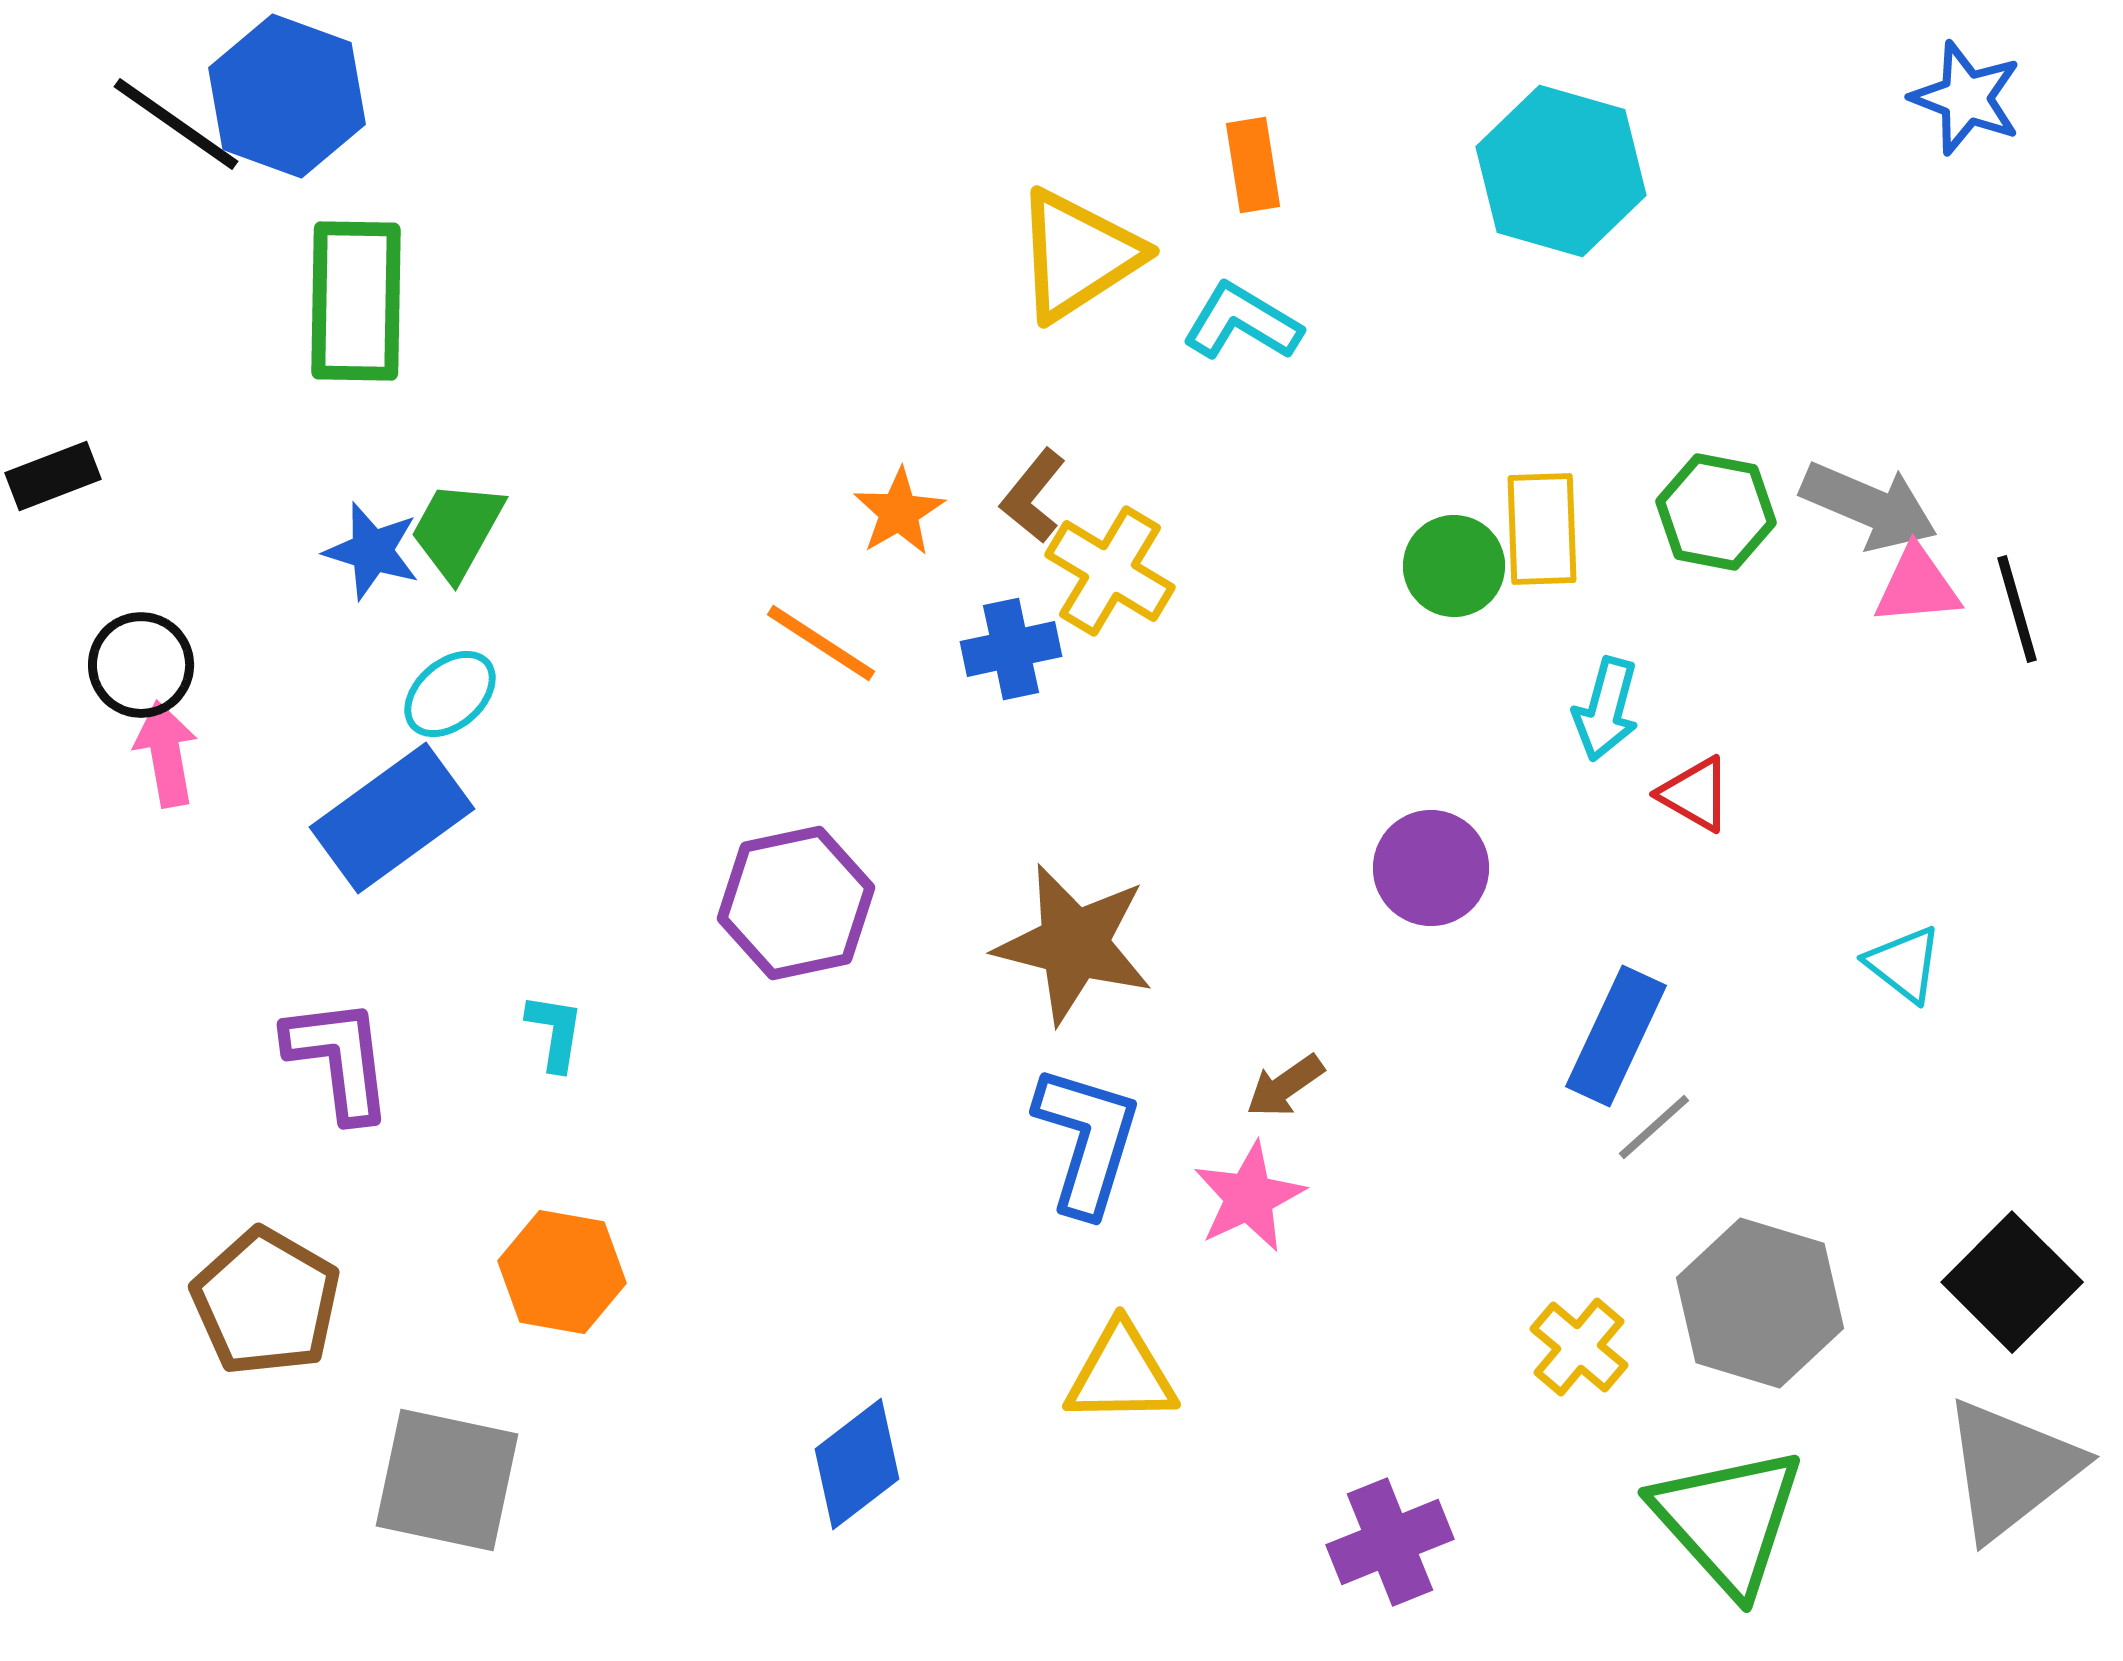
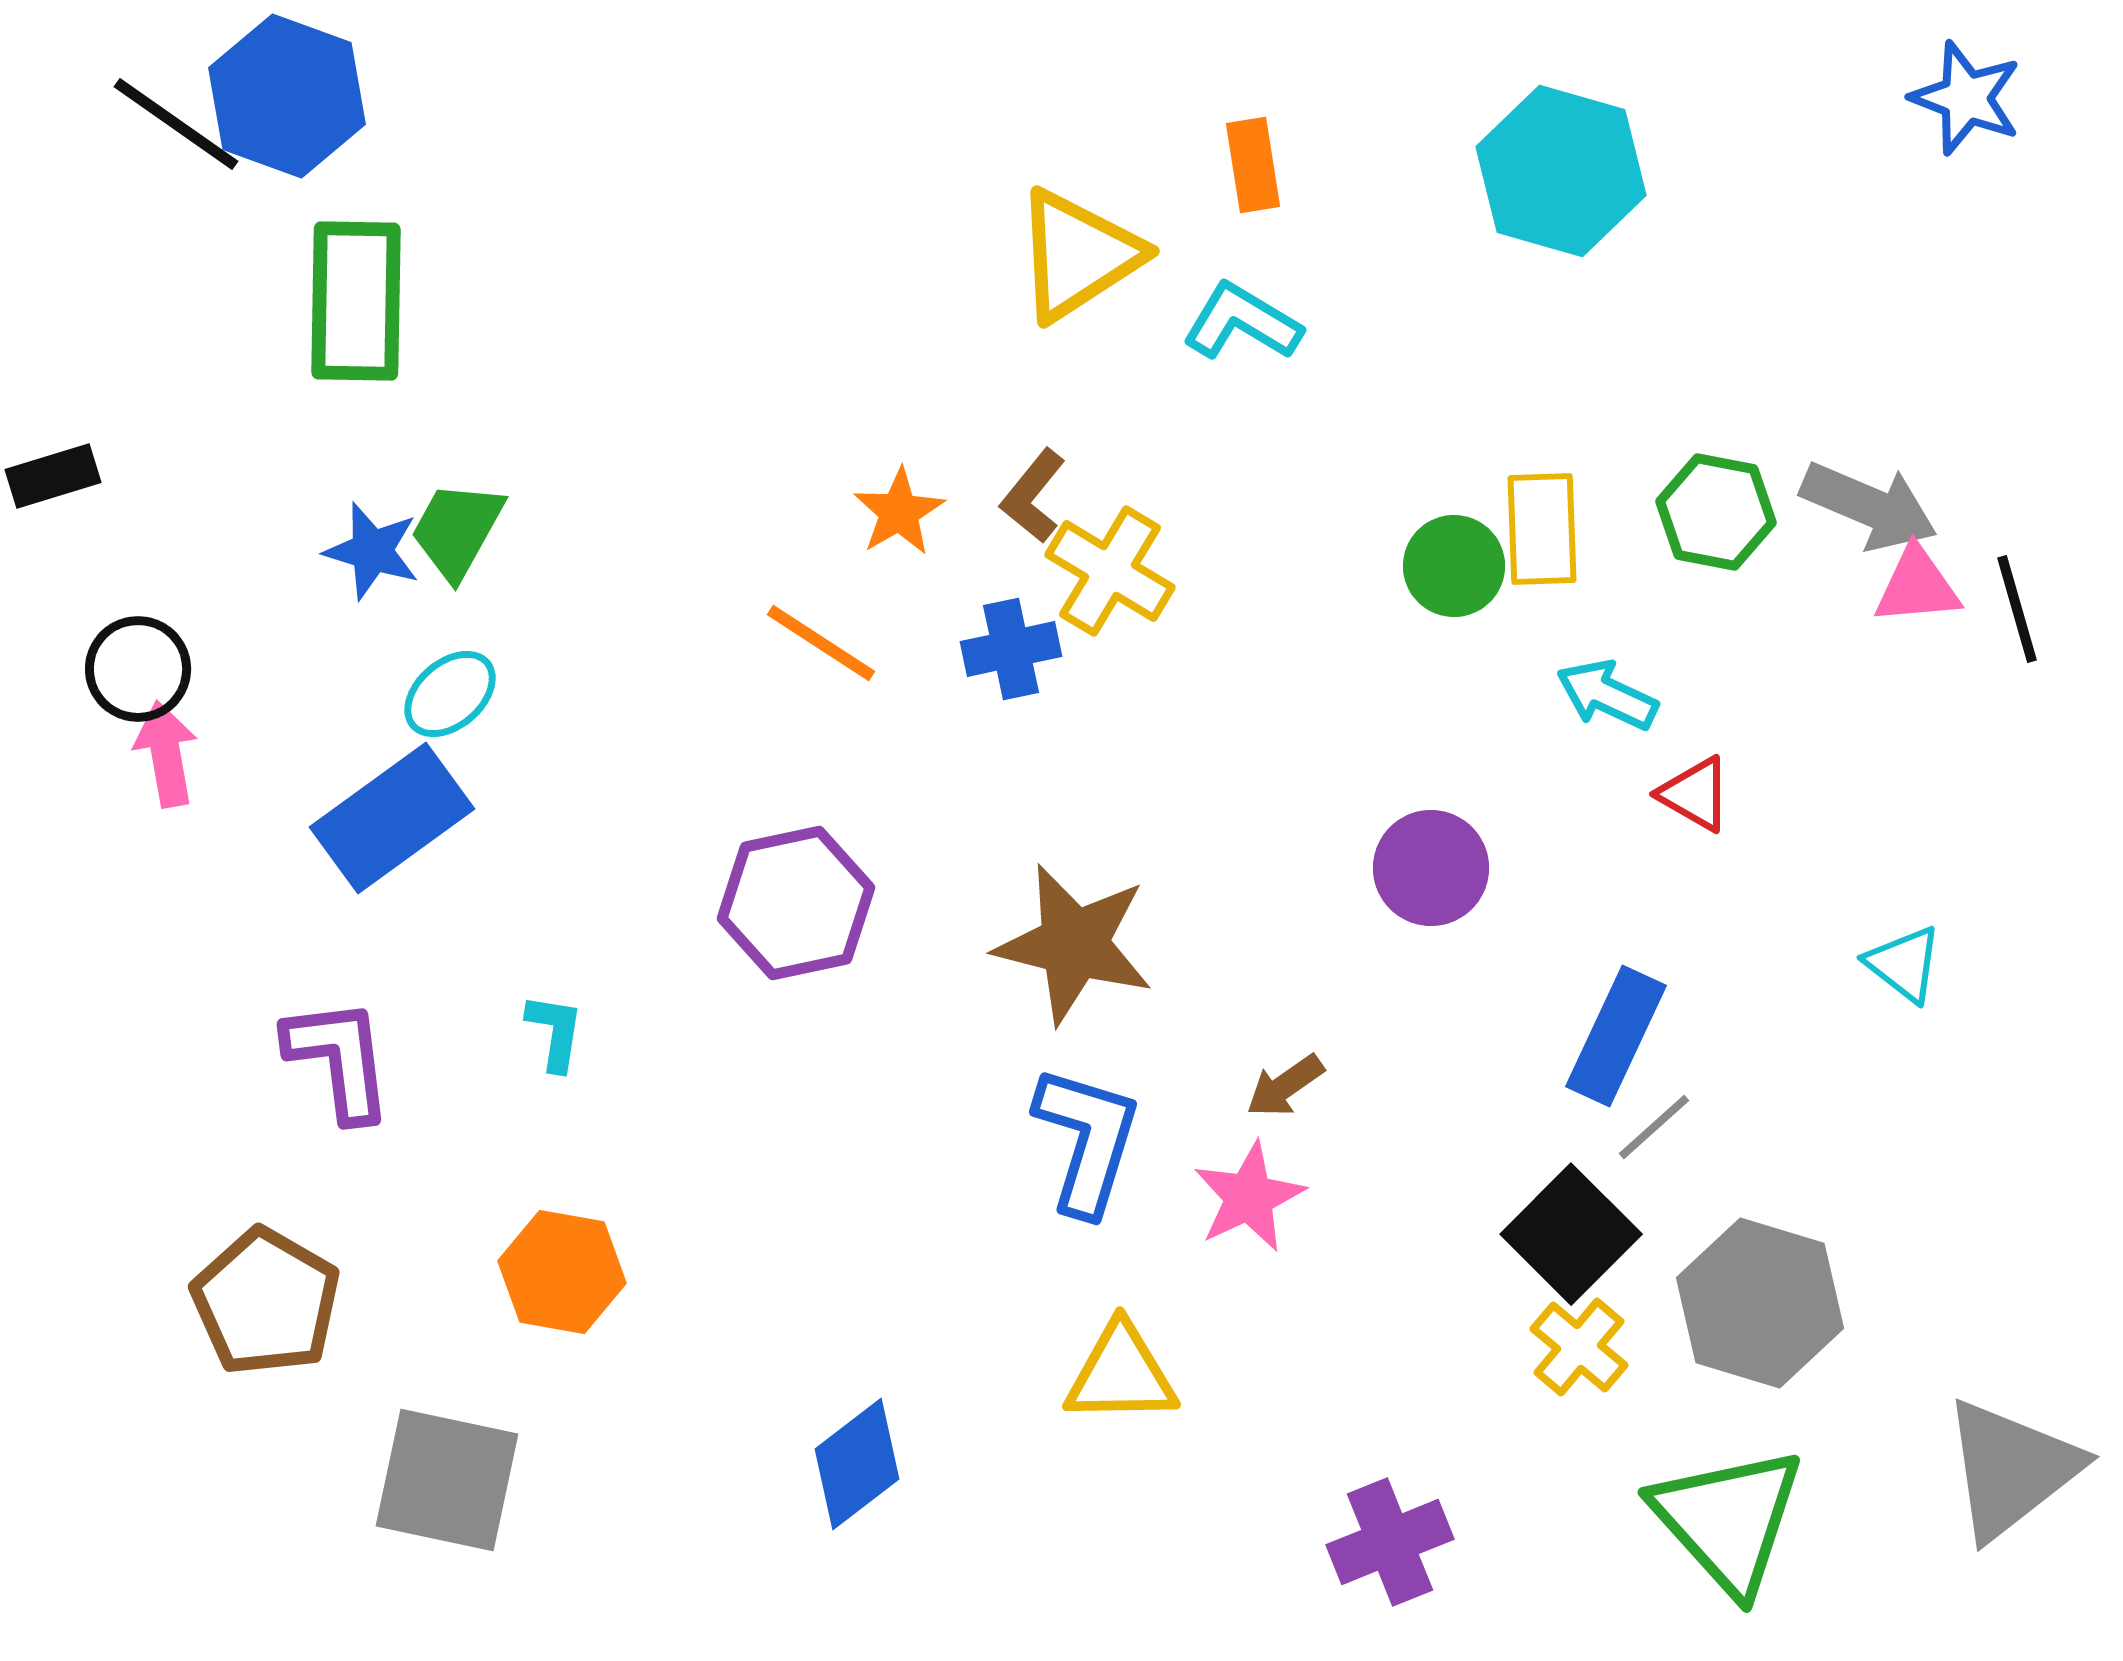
black rectangle at (53, 476): rotated 4 degrees clockwise
black circle at (141, 665): moved 3 px left, 4 px down
cyan arrow at (1606, 709): moved 1 px right, 14 px up; rotated 100 degrees clockwise
black square at (2012, 1282): moved 441 px left, 48 px up
